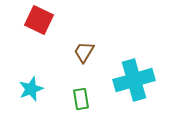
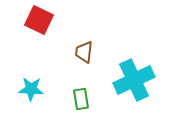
brown trapezoid: rotated 25 degrees counterclockwise
cyan cross: rotated 9 degrees counterclockwise
cyan star: rotated 25 degrees clockwise
